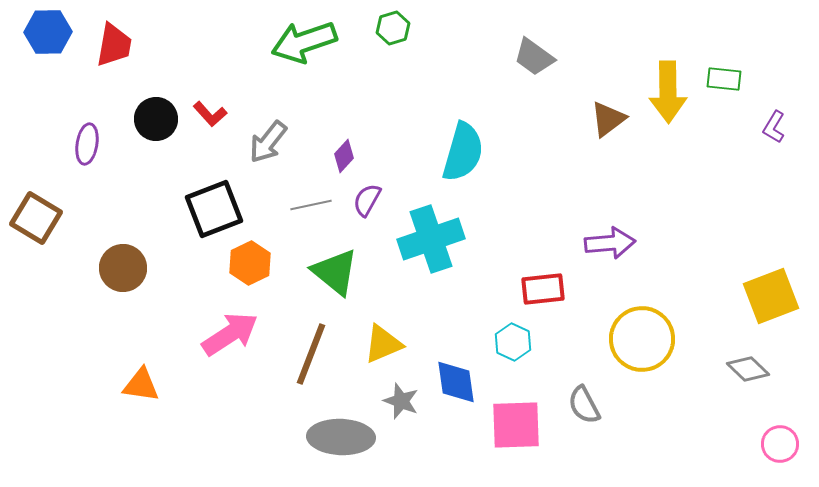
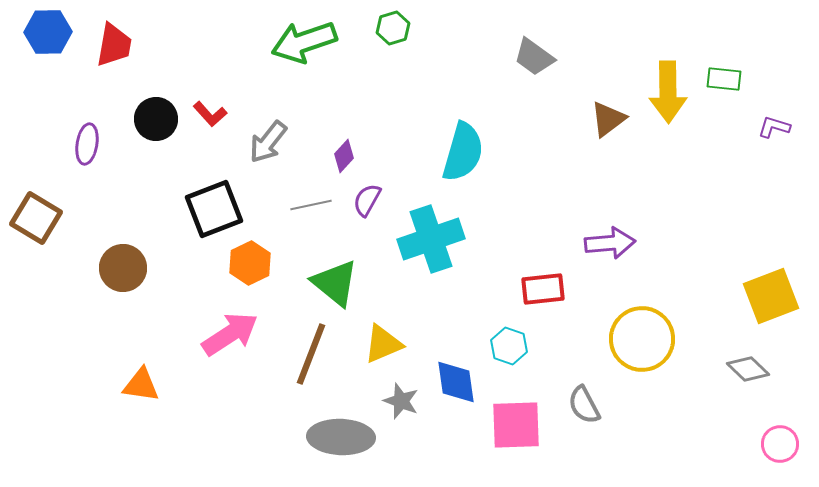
purple L-shape: rotated 76 degrees clockwise
green triangle: moved 11 px down
cyan hexagon: moved 4 px left, 4 px down; rotated 6 degrees counterclockwise
